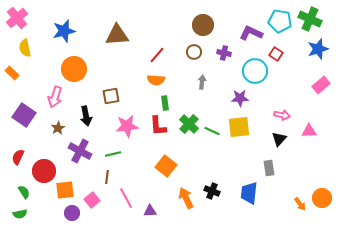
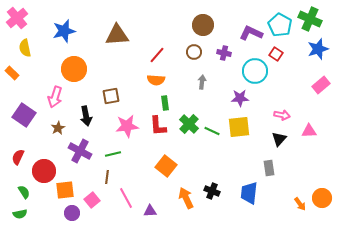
cyan pentagon at (280, 21): moved 4 px down; rotated 20 degrees clockwise
